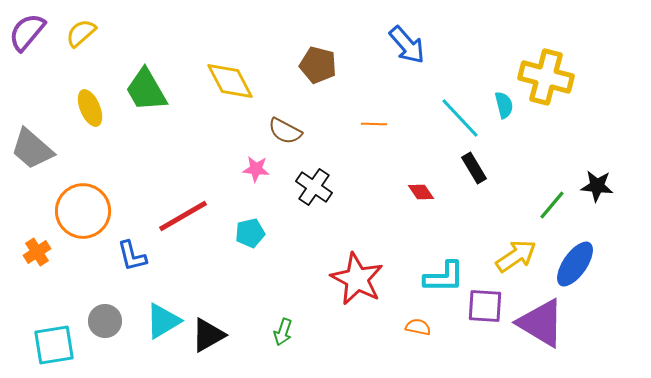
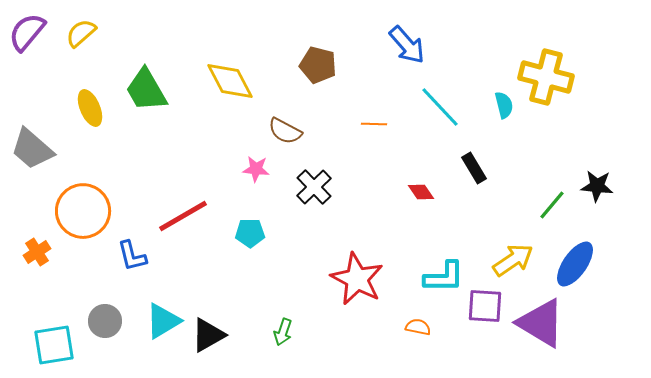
cyan line: moved 20 px left, 11 px up
black cross: rotated 12 degrees clockwise
cyan pentagon: rotated 12 degrees clockwise
yellow arrow: moved 3 px left, 4 px down
